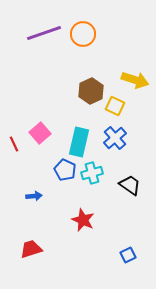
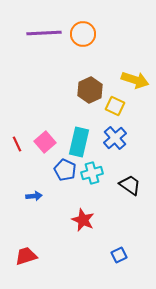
purple line: rotated 16 degrees clockwise
brown hexagon: moved 1 px left, 1 px up
pink square: moved 5 px right, 9 px down
red line: moved 3 px right
red trapezoid: moved 5 px left, 7 px down
blue square: moved 9 px left
